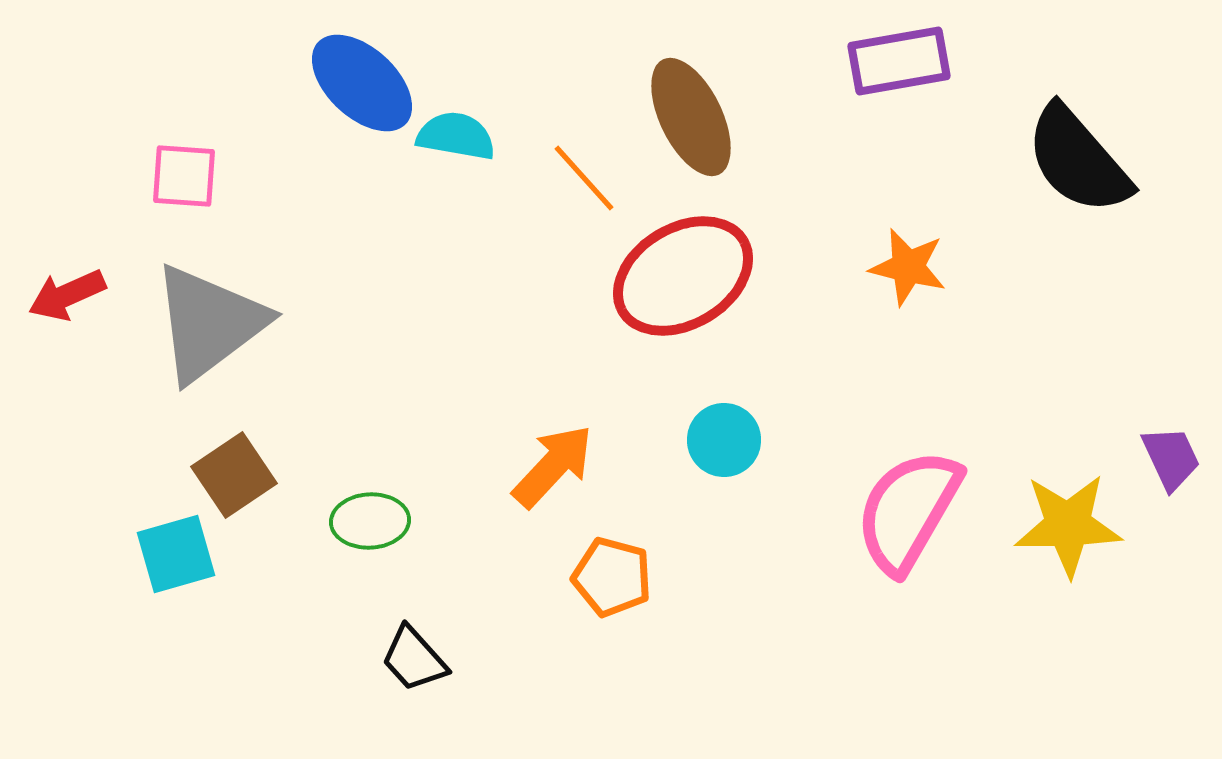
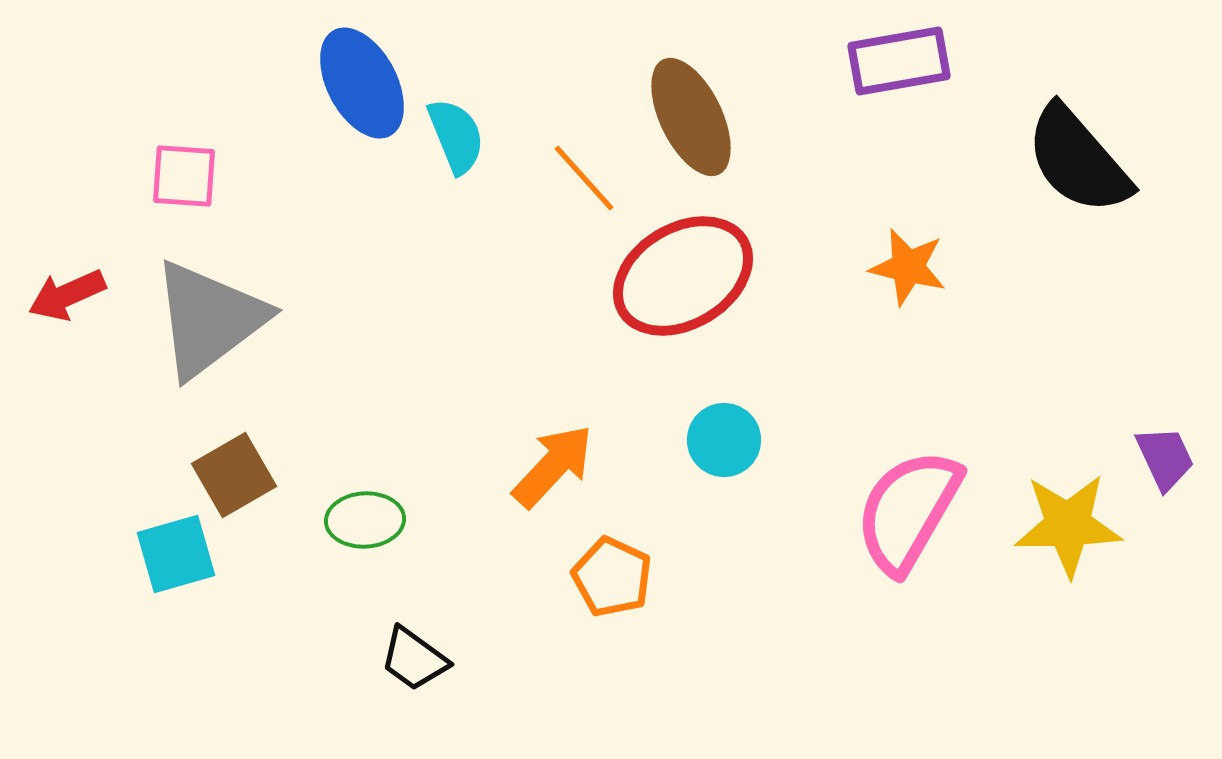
blue ellipse: rotated 19 degrees clockwise
cyan semicircle: rotated 58 degrees clockwise
gray triangle: moved 4 px up
purple trapezoid: moved 6 px left
brown square: rotated 4 degrees clockwise
green ellipse: moved 5 px left, 1 px up
orange pentagon: rotated 10 degrees clockwise
black trapezoid: rotated 12 degrees counterclockwise
